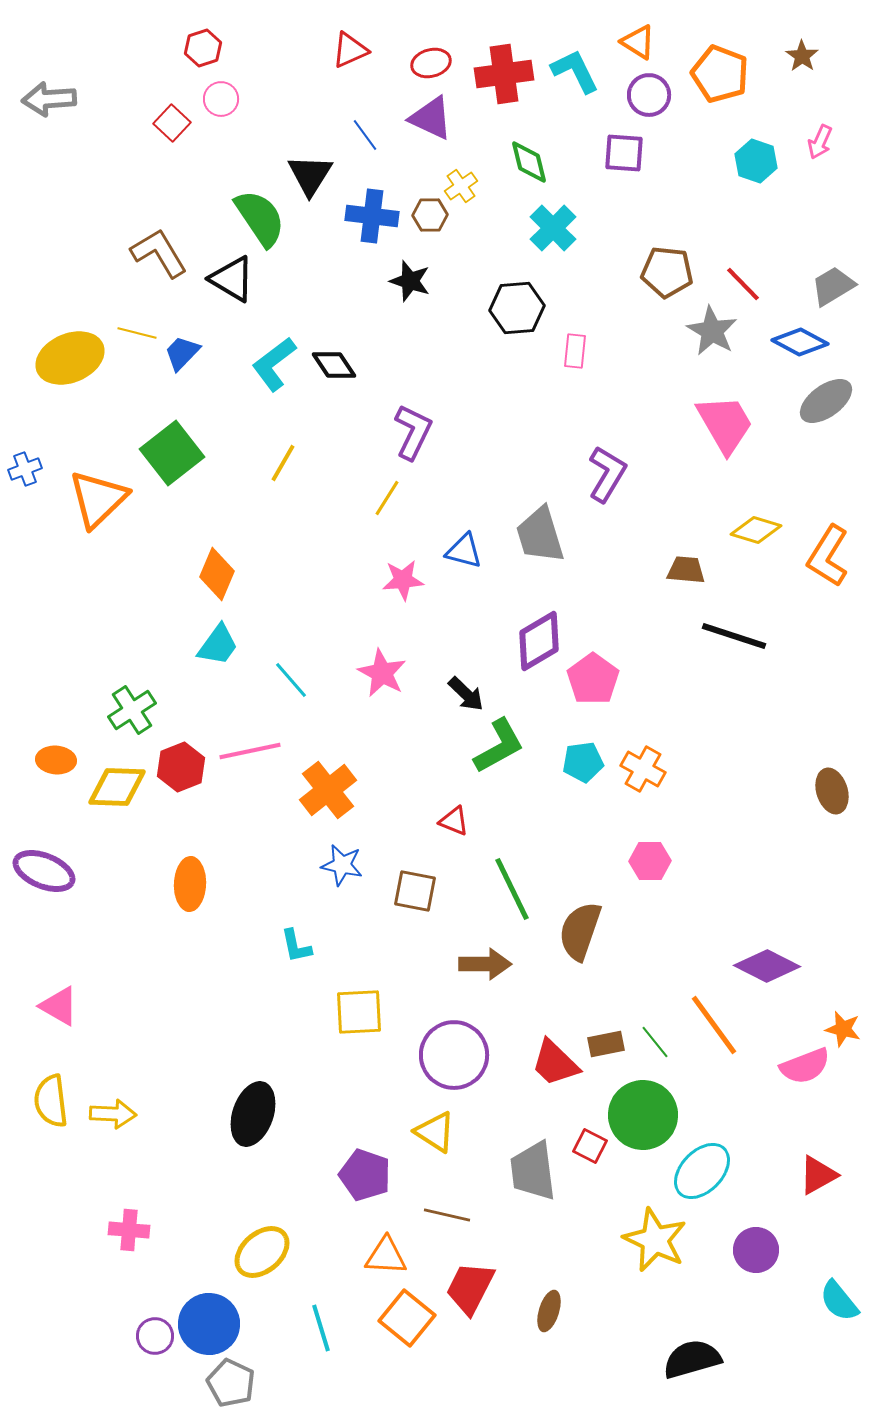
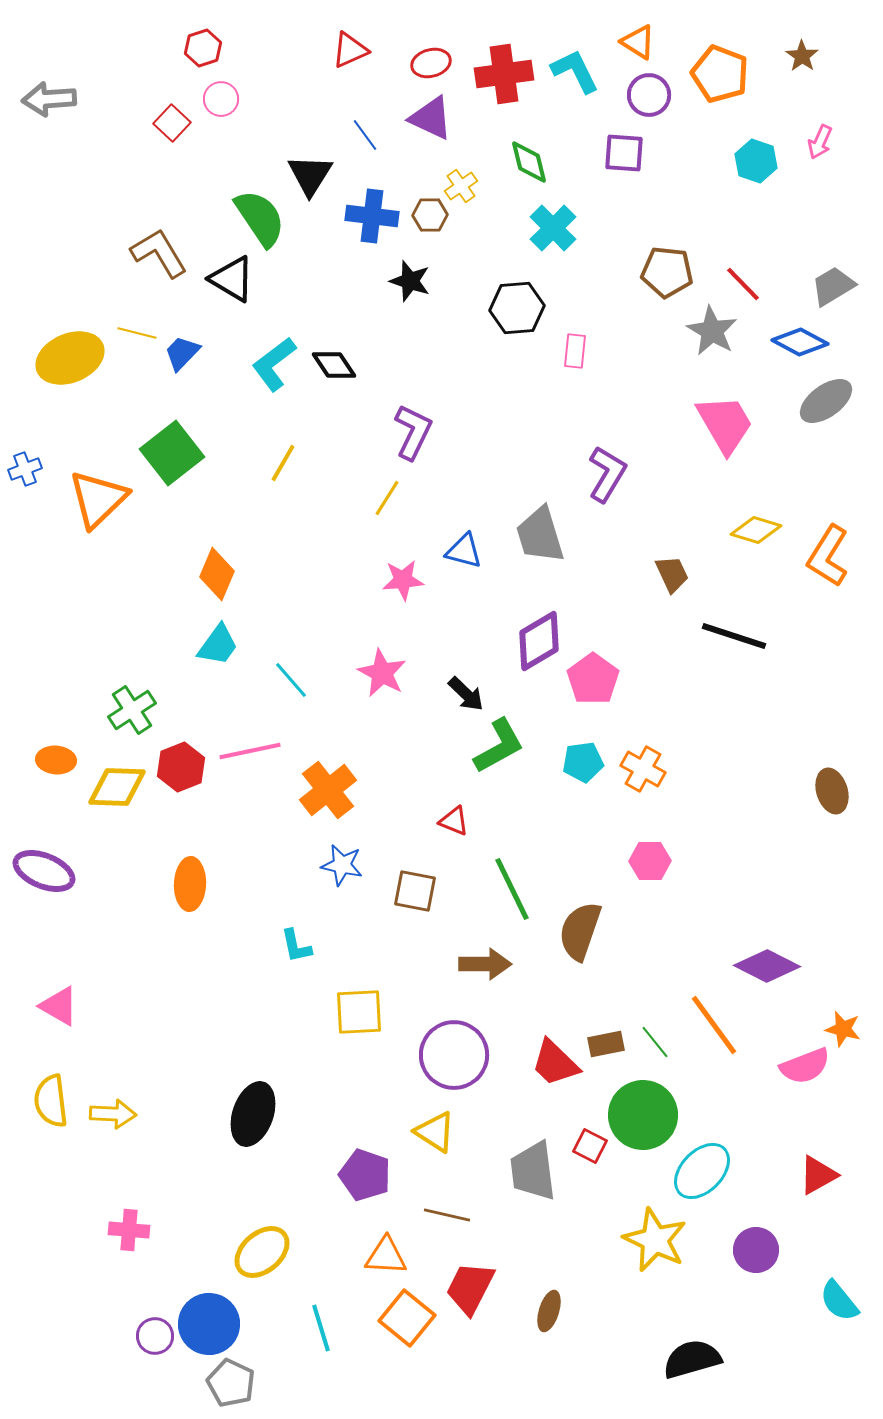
brown trapezoid at (686, 570): moved 14 px left, 4 px down; rotated 60 degrees clockwise
